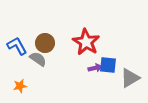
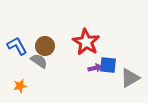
brown circle: moved 3 px down
gray semicircle: moved 1 px right, 2 px down
